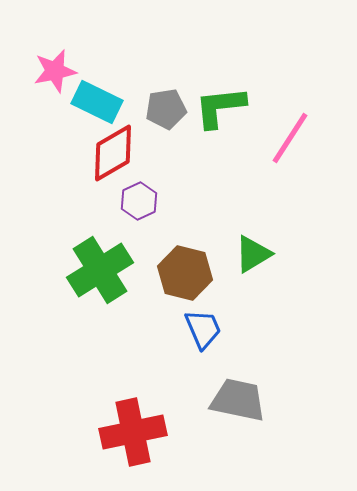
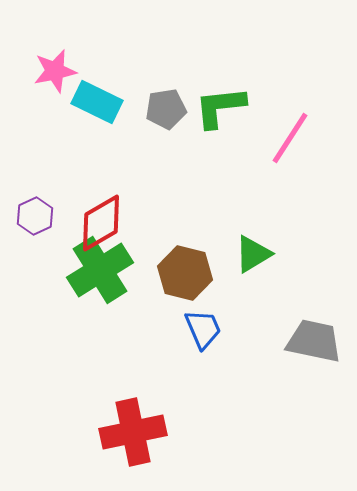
red diamond: moved 12 px left, 70 px down
purple hexagon: moved 104 px left, 15 px down
gray trapezoid: moved 76 px right, 59 px up
